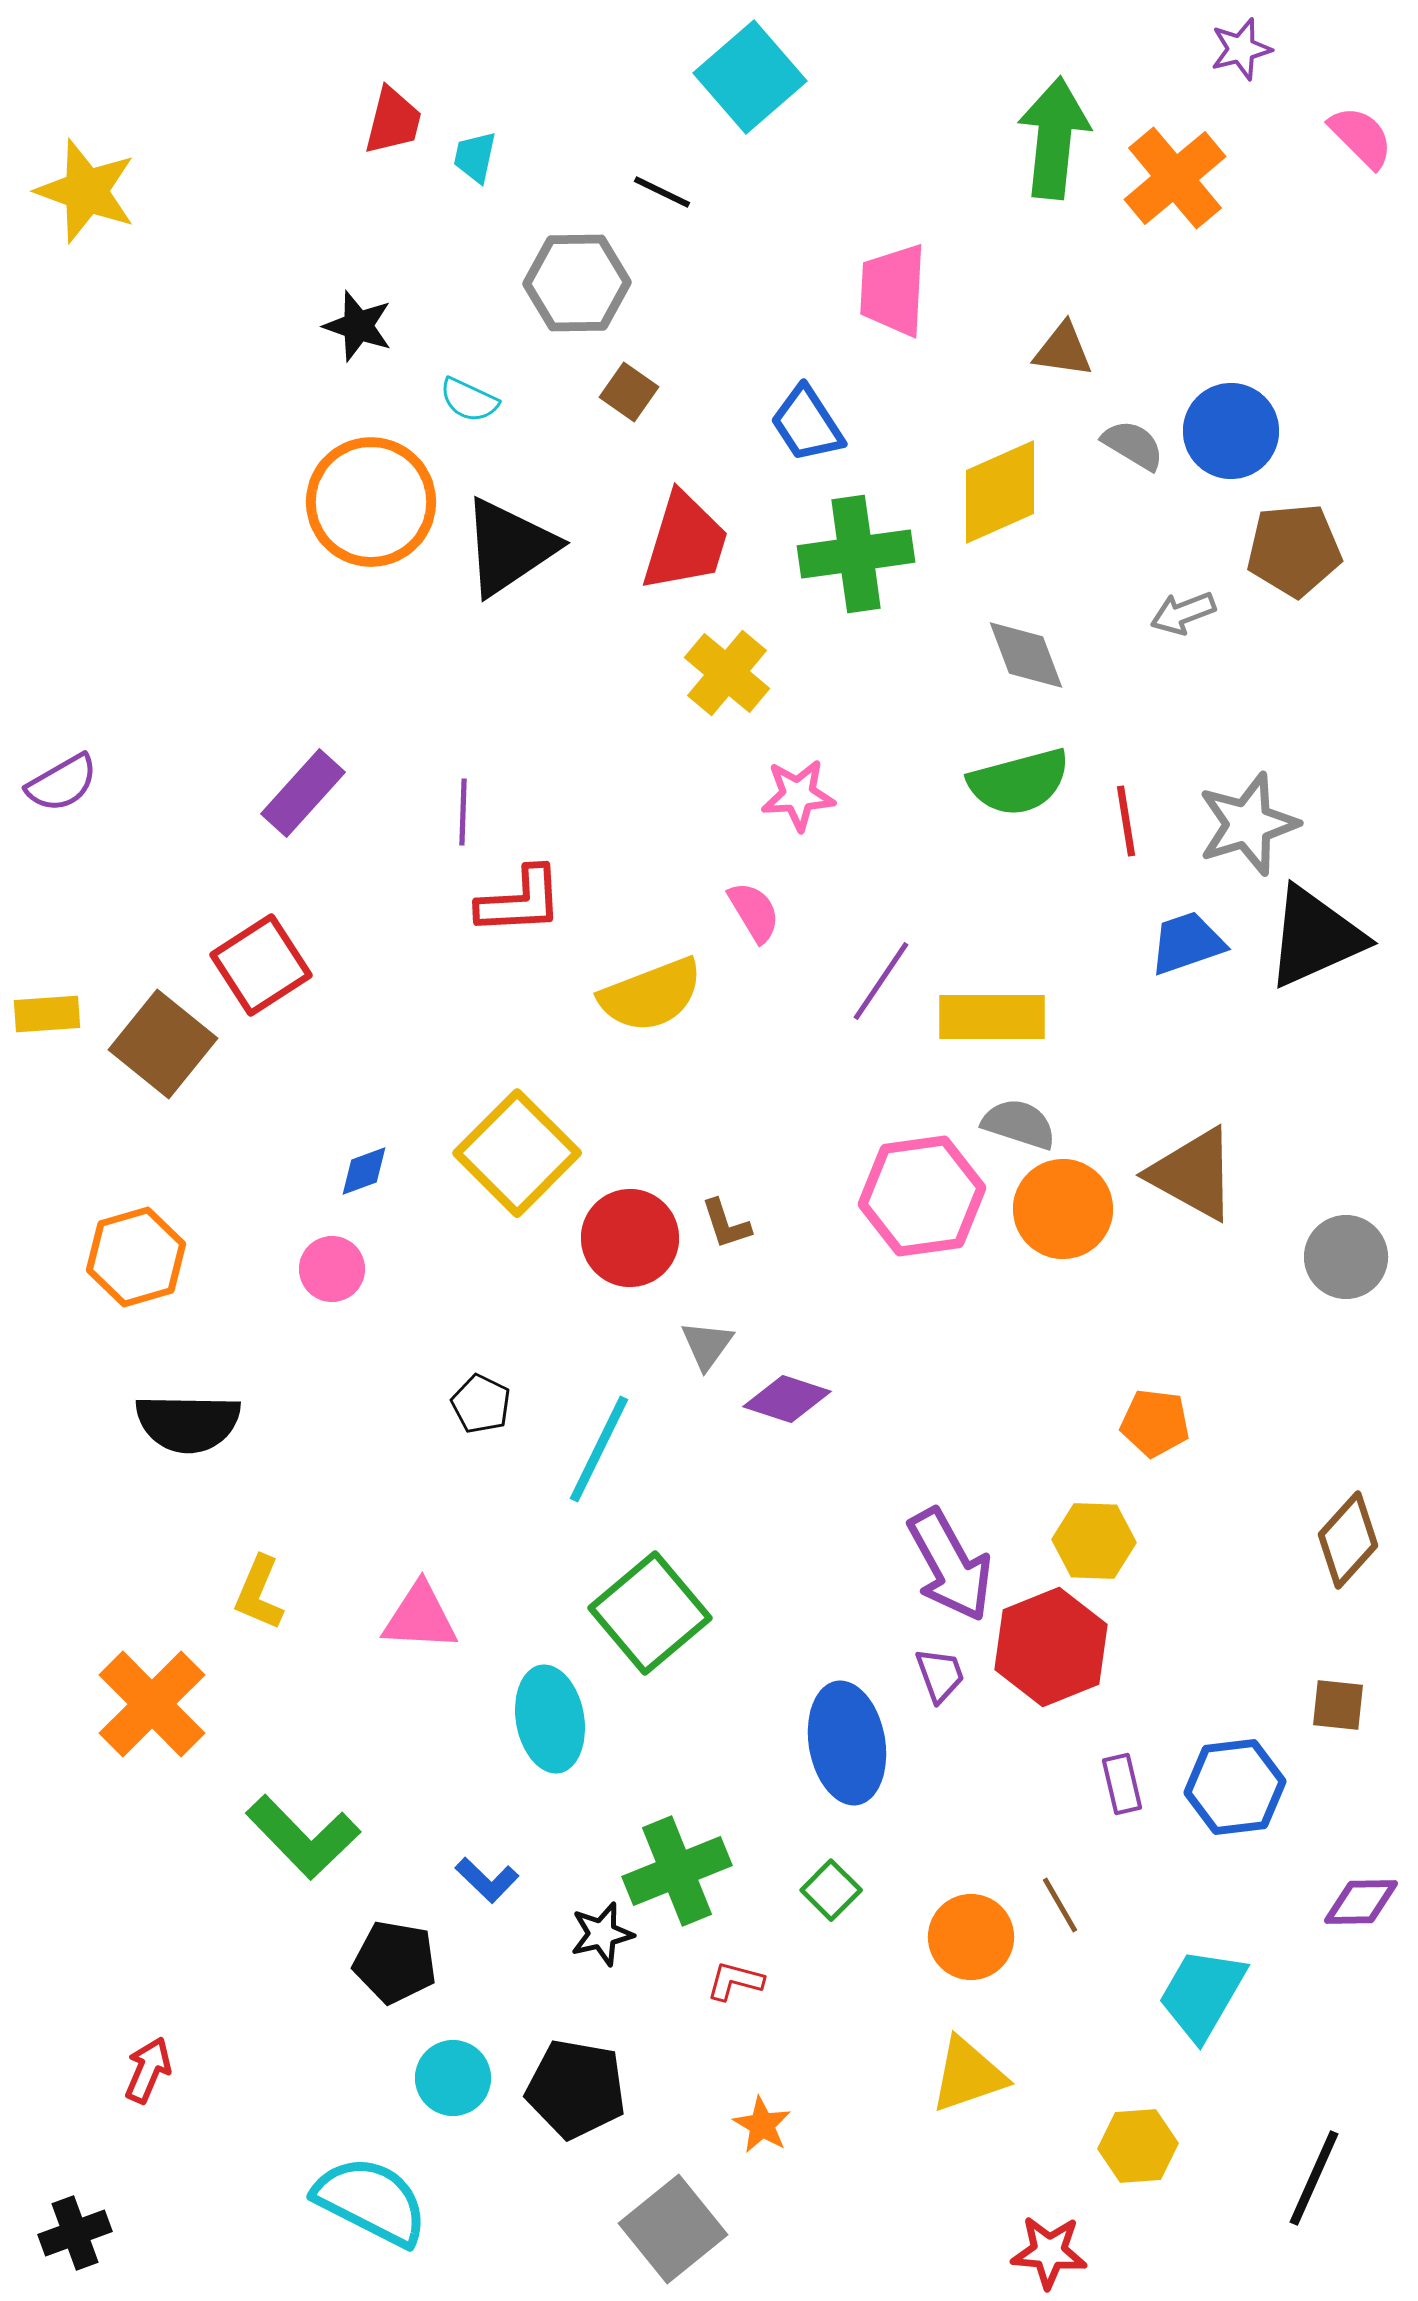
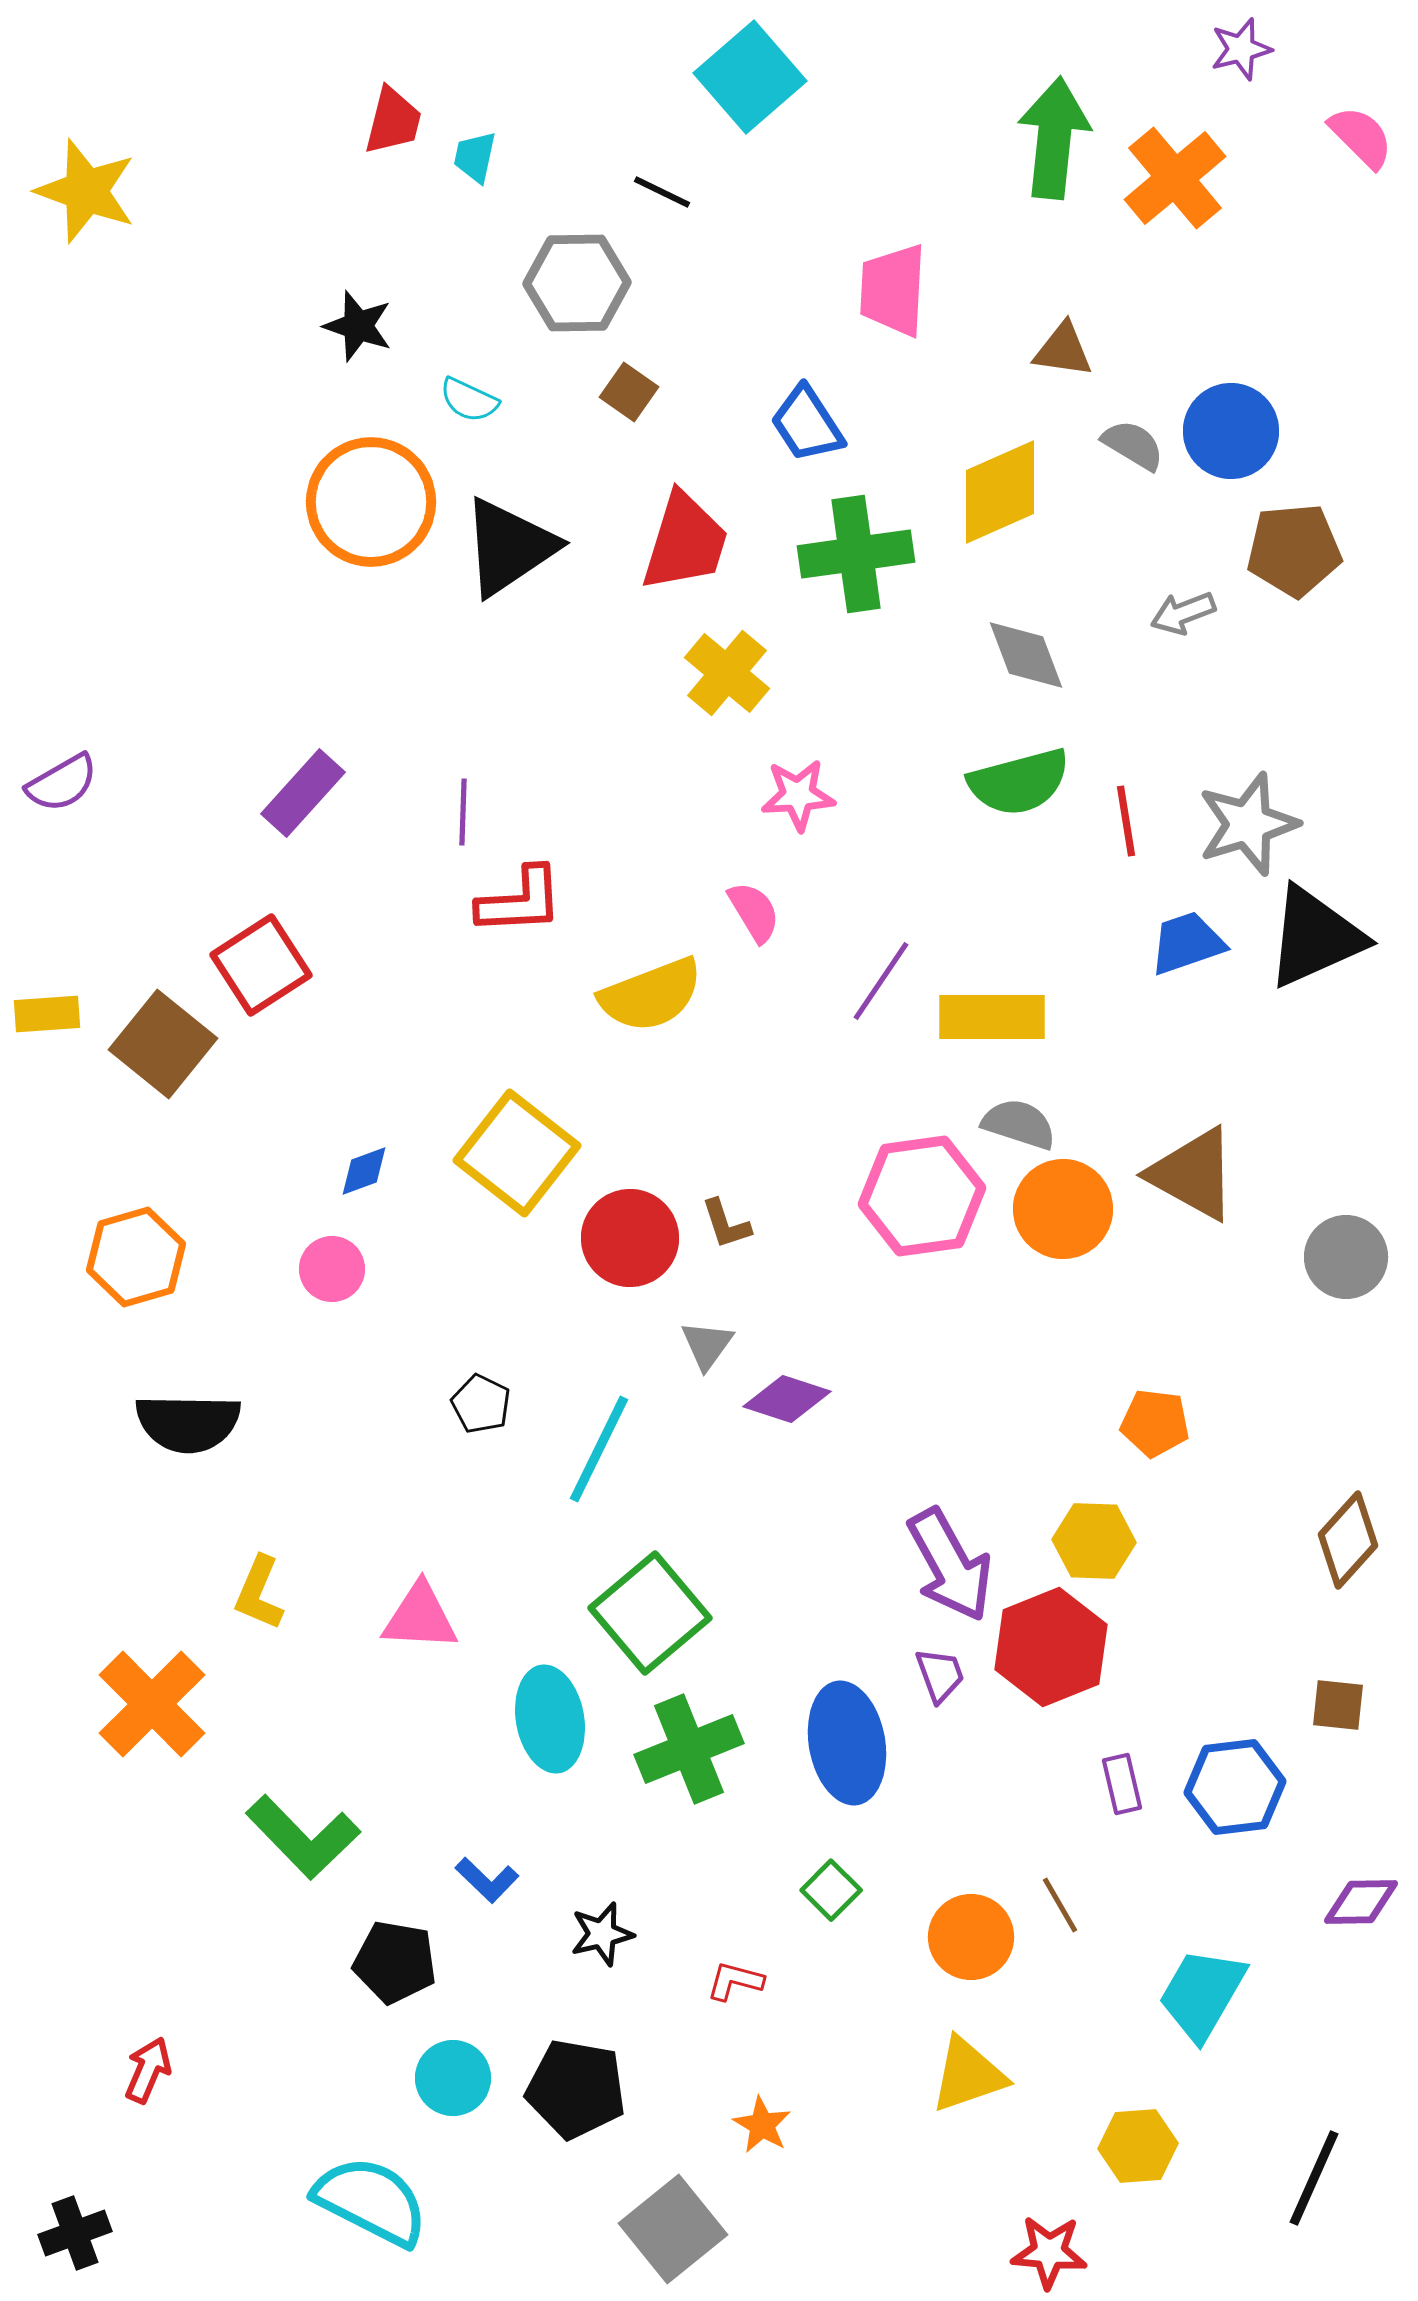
yellow square at (517, 1153): rotated 7 degrees counterclockwise
green cross at (677, 1871): moved 12 px right, 122 px up
